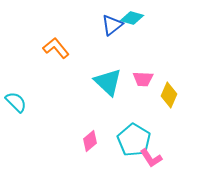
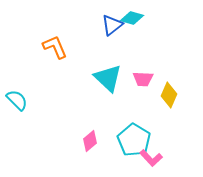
orange L-shape: moved 1 px left, 1 px up; rotated 16 degrees clockwise
cyan triangle: moved 4 px up
cyan semicircle: moved 1 px right, 2 px up
pink L-shape: rotated 10 degrees counterclockwise
